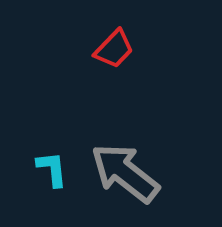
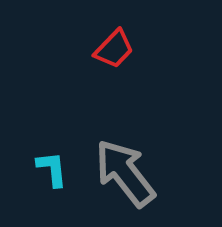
gray arrow: rotated 14 degrees clockwise
